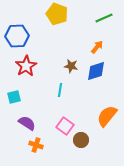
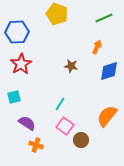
blue hexagon: moved 4 px up
orange arrow: rotated 16 degrees counterclockwise
red star: moved 5 px left, 2 px up
blue diamond: moved 13 px right
cyan line: moved 14 px down; rotated 24 degrees clockwise
